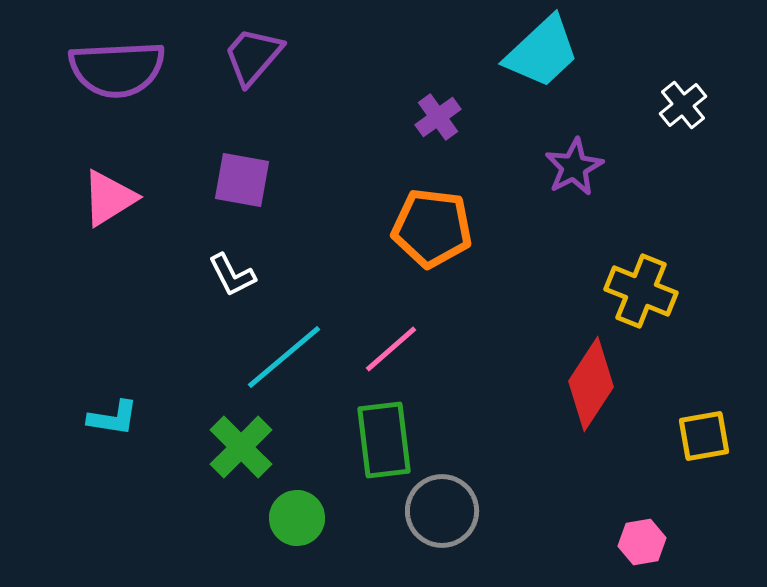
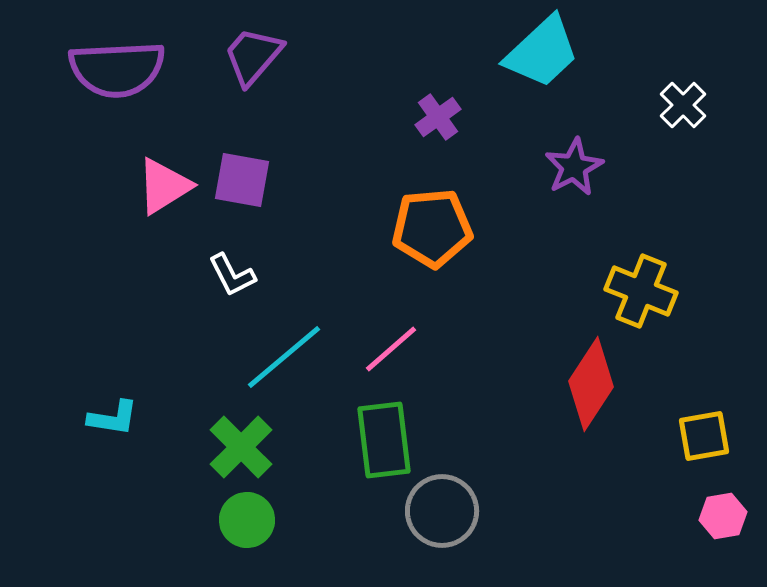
white cross: rotated 6 degrees counterclockwise
pink triangle: moved 55 px right, 12 px up
orange pentagon: rotated 12 degrees counterclockwise
green circle: moved 50 px left, 2 px down
pink hexagon: moved 81 px right, 26 px up
